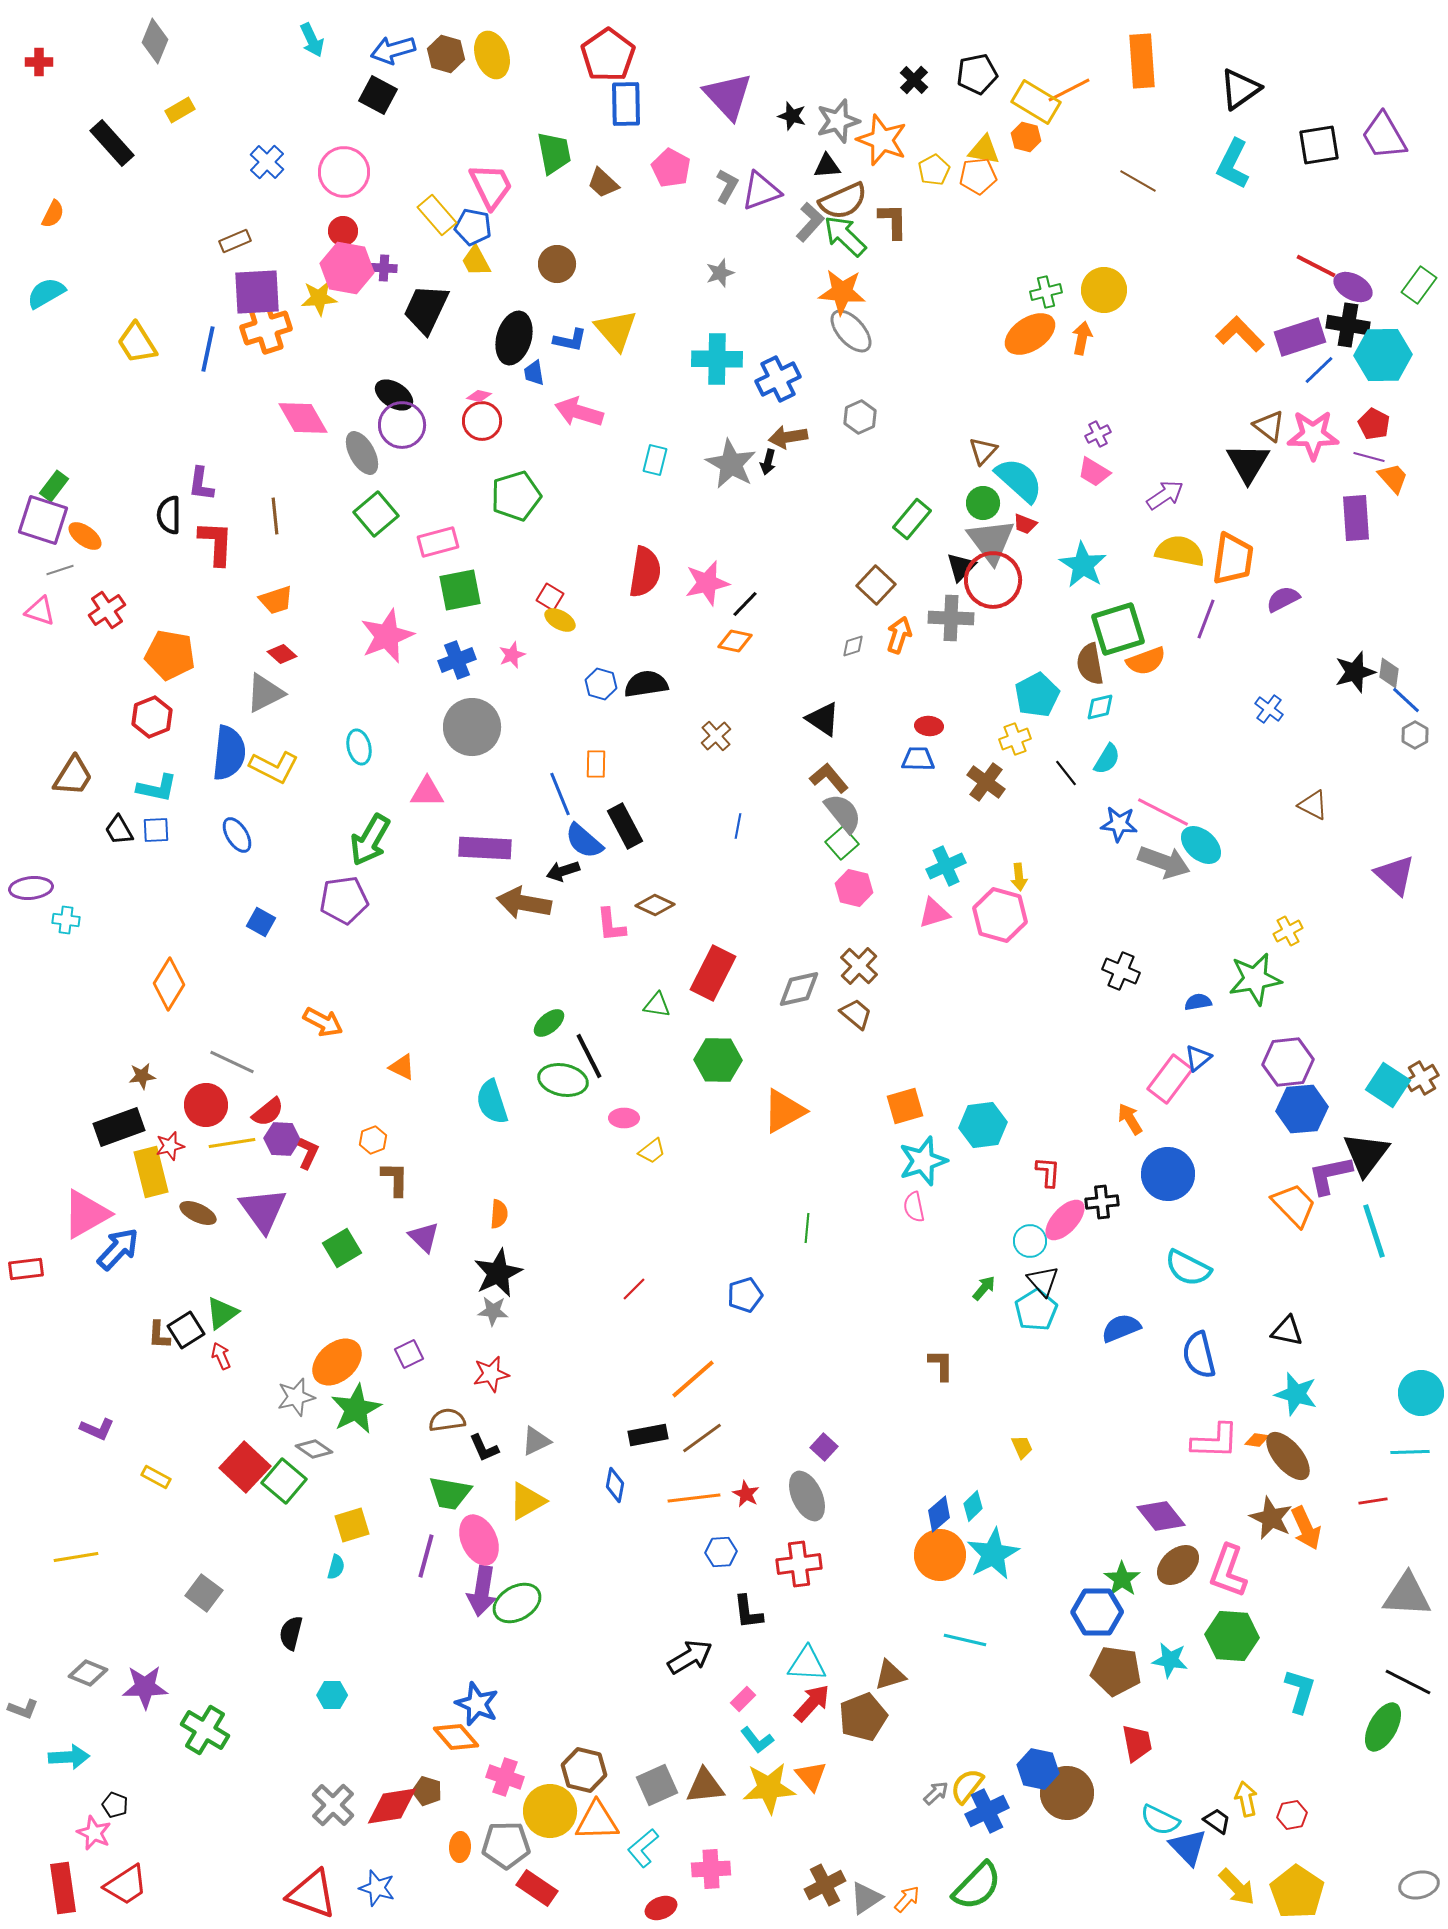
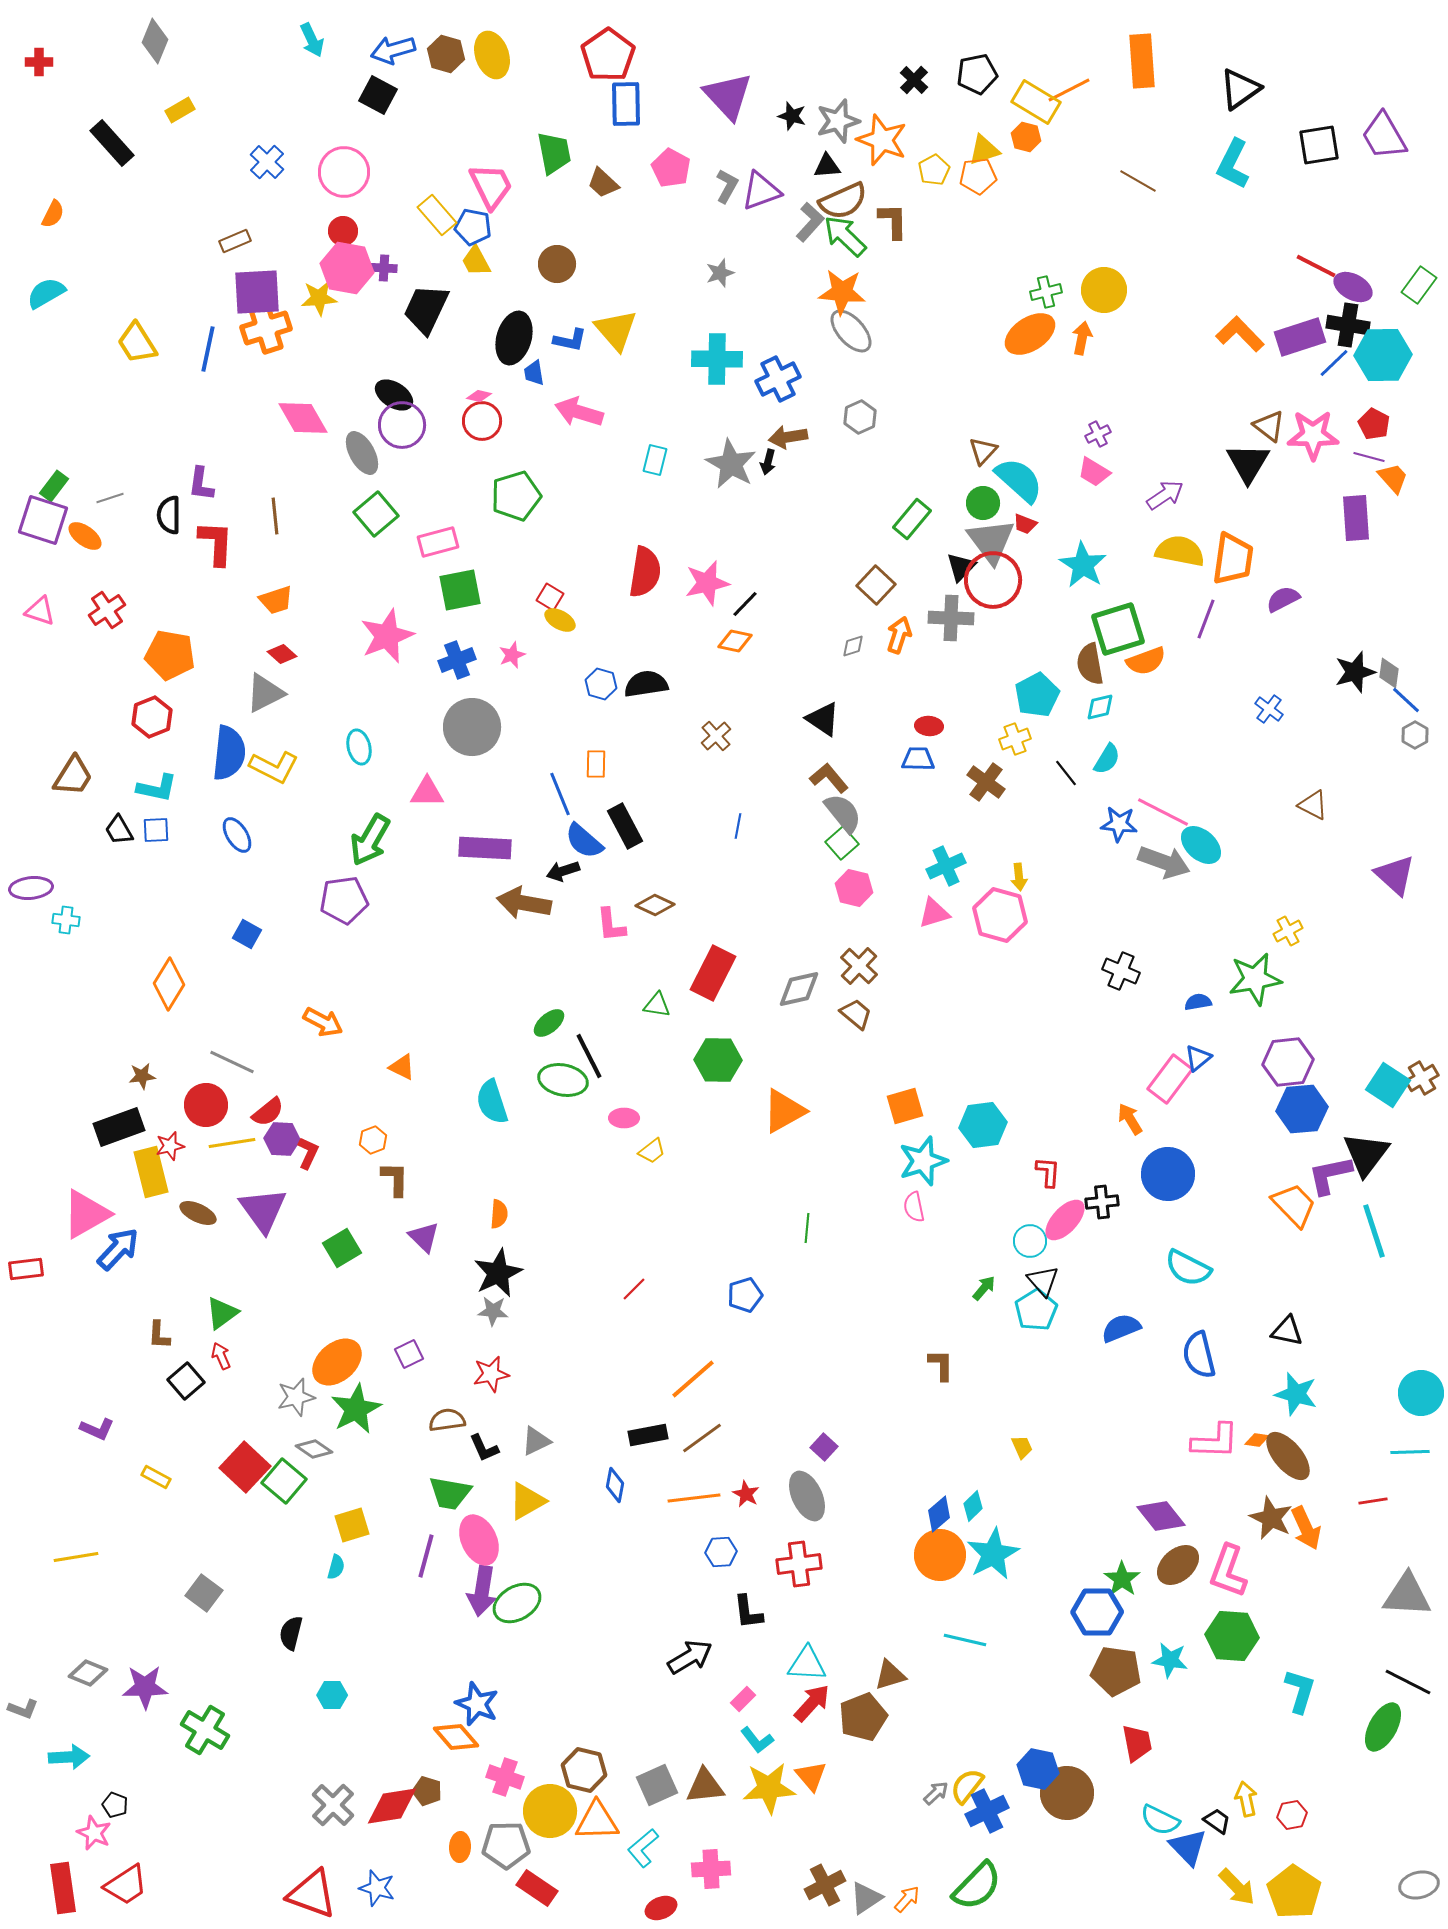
yellow triangle at (984, 150): rotated 28 degrees counterclockwise
blue line at (1319, 370): moved 15 px right, 7 px up
gray line at (60, 570): moved 50 px right, 72 px up
blue square at (261, 922): moved 14 px left, 12 px down
black square at (186, 1330): moved 51 px down; rotated 9 degrees counterclockwise
yellow pentagon at (1297, 1892): moved 3 px left
